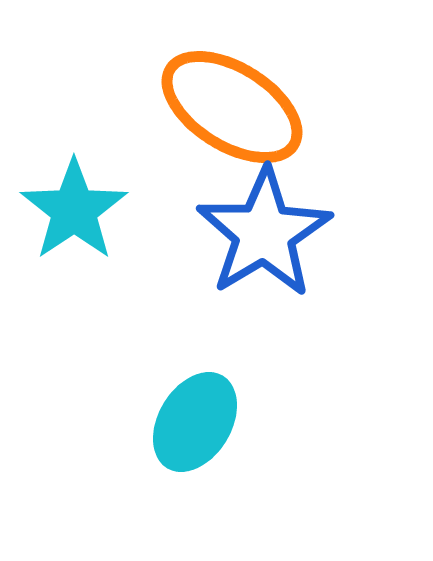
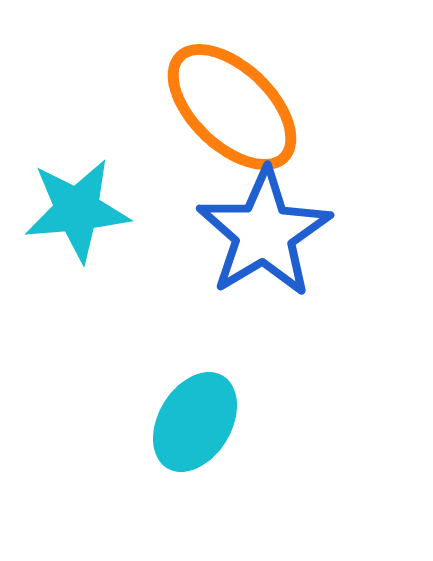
orange ellipse: rotated 12 degrees clockwise
cyan star: moved 3 px right; rotated 29 degrees clockwise
